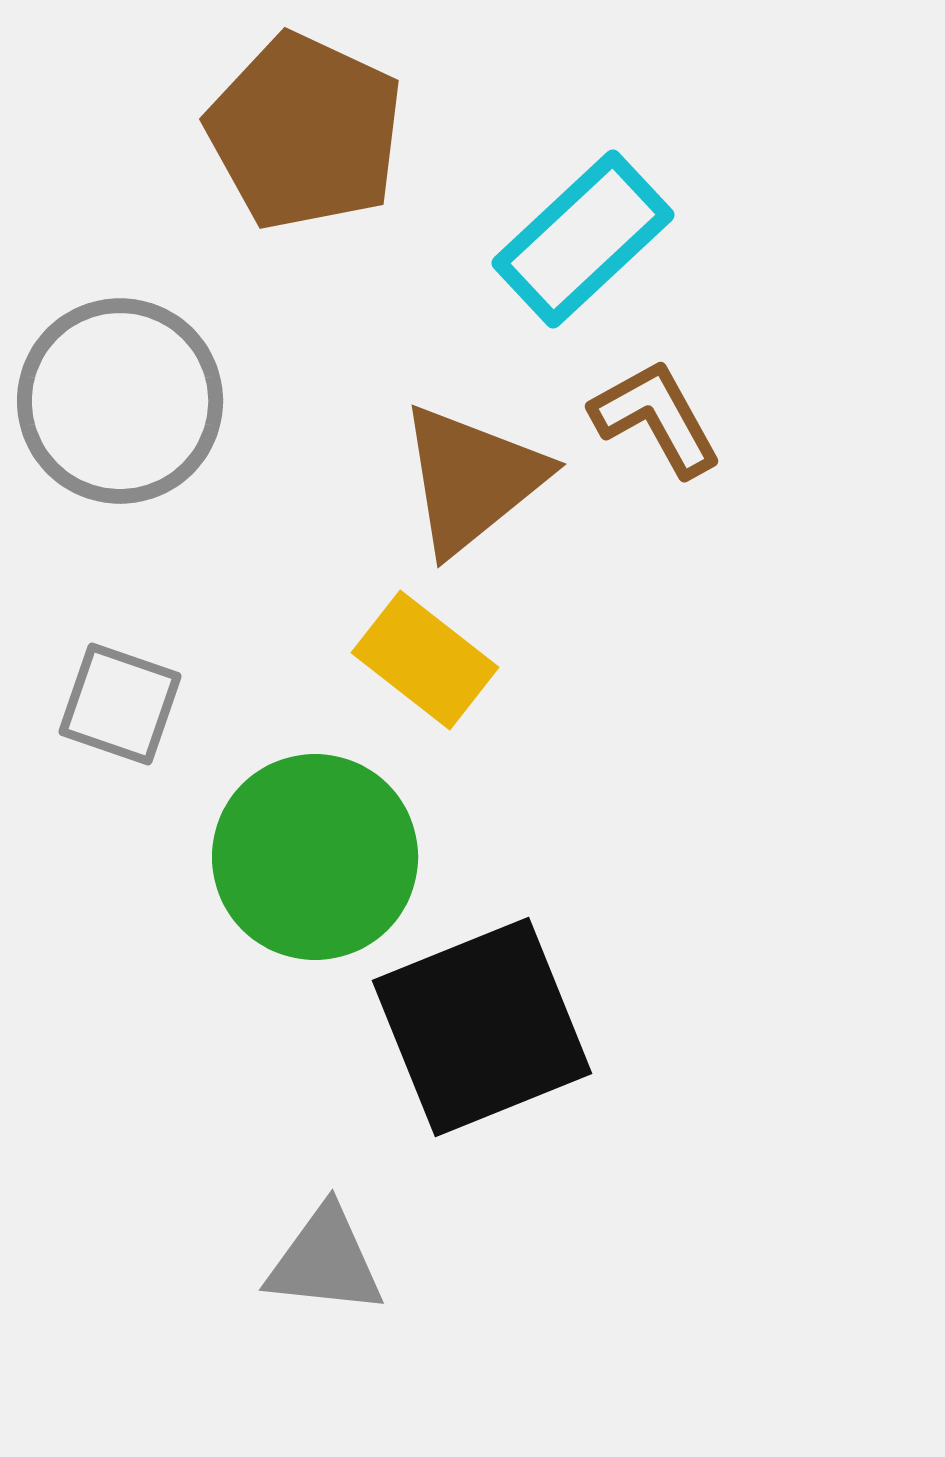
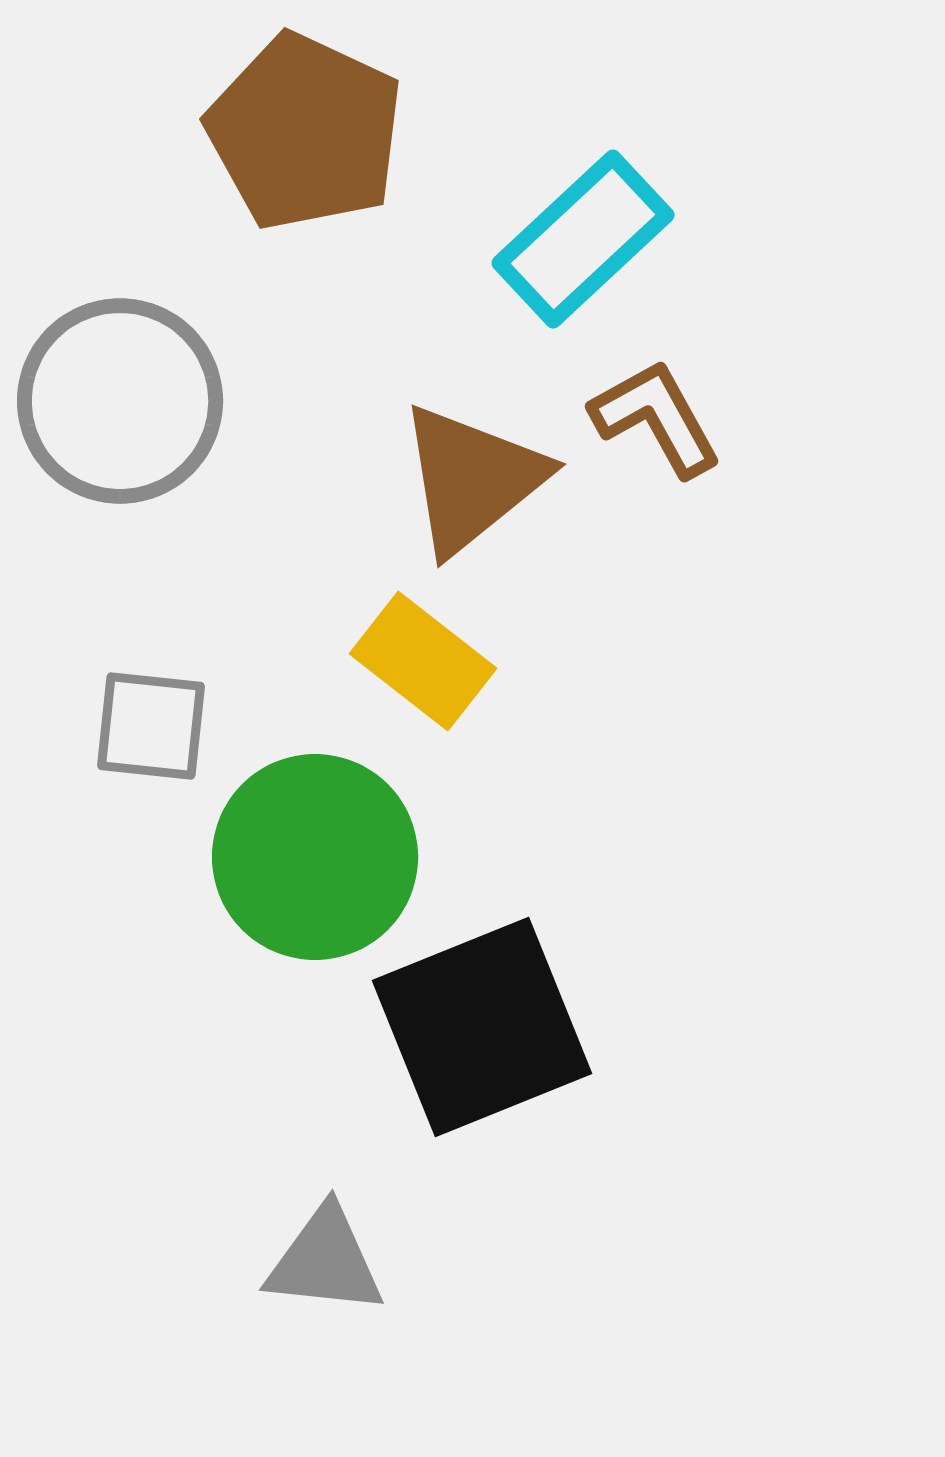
yellow rectangle: moved 2 px left, 1 px down
gray square: moved 31 px right, 22 px down; rotated 13 degrees counterclockwise
